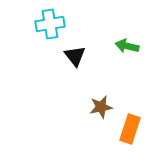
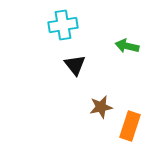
cyan cross: moved 13 px right, 1 px down
black triangle: moved 9 px down
orange rectangle: moved 3 px up
